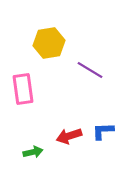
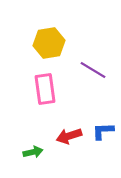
purple line: moved 3 px right
pink rectangle: moved 22 px right
